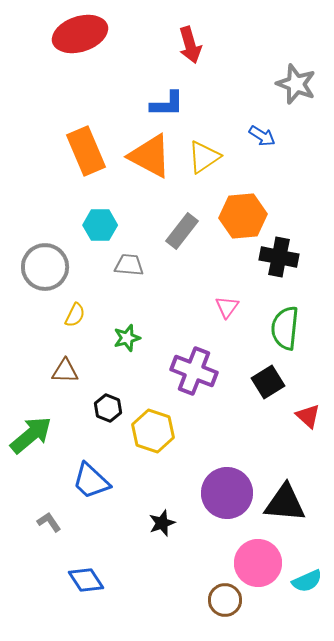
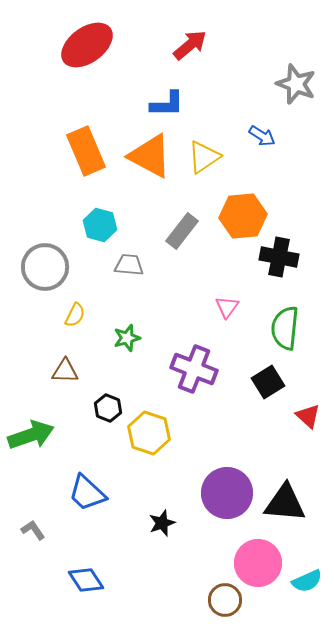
red ellipse: moved 7 px right, 11 px down; rotated 18 degrees counterclockwise
red arrow: rotated 114 degrees counterclockwise
cyan hexagon: rotated 16 degrees clockwise
purple cross: moved 2 px up
yellow hexagon: moved 4 px left, 2 px down
green arrow: rotated 21 degrees clockwise
blue trapezoid: moved 4 px left, 12 px down
gray L-shape: moved 16 px left, 8 px down
